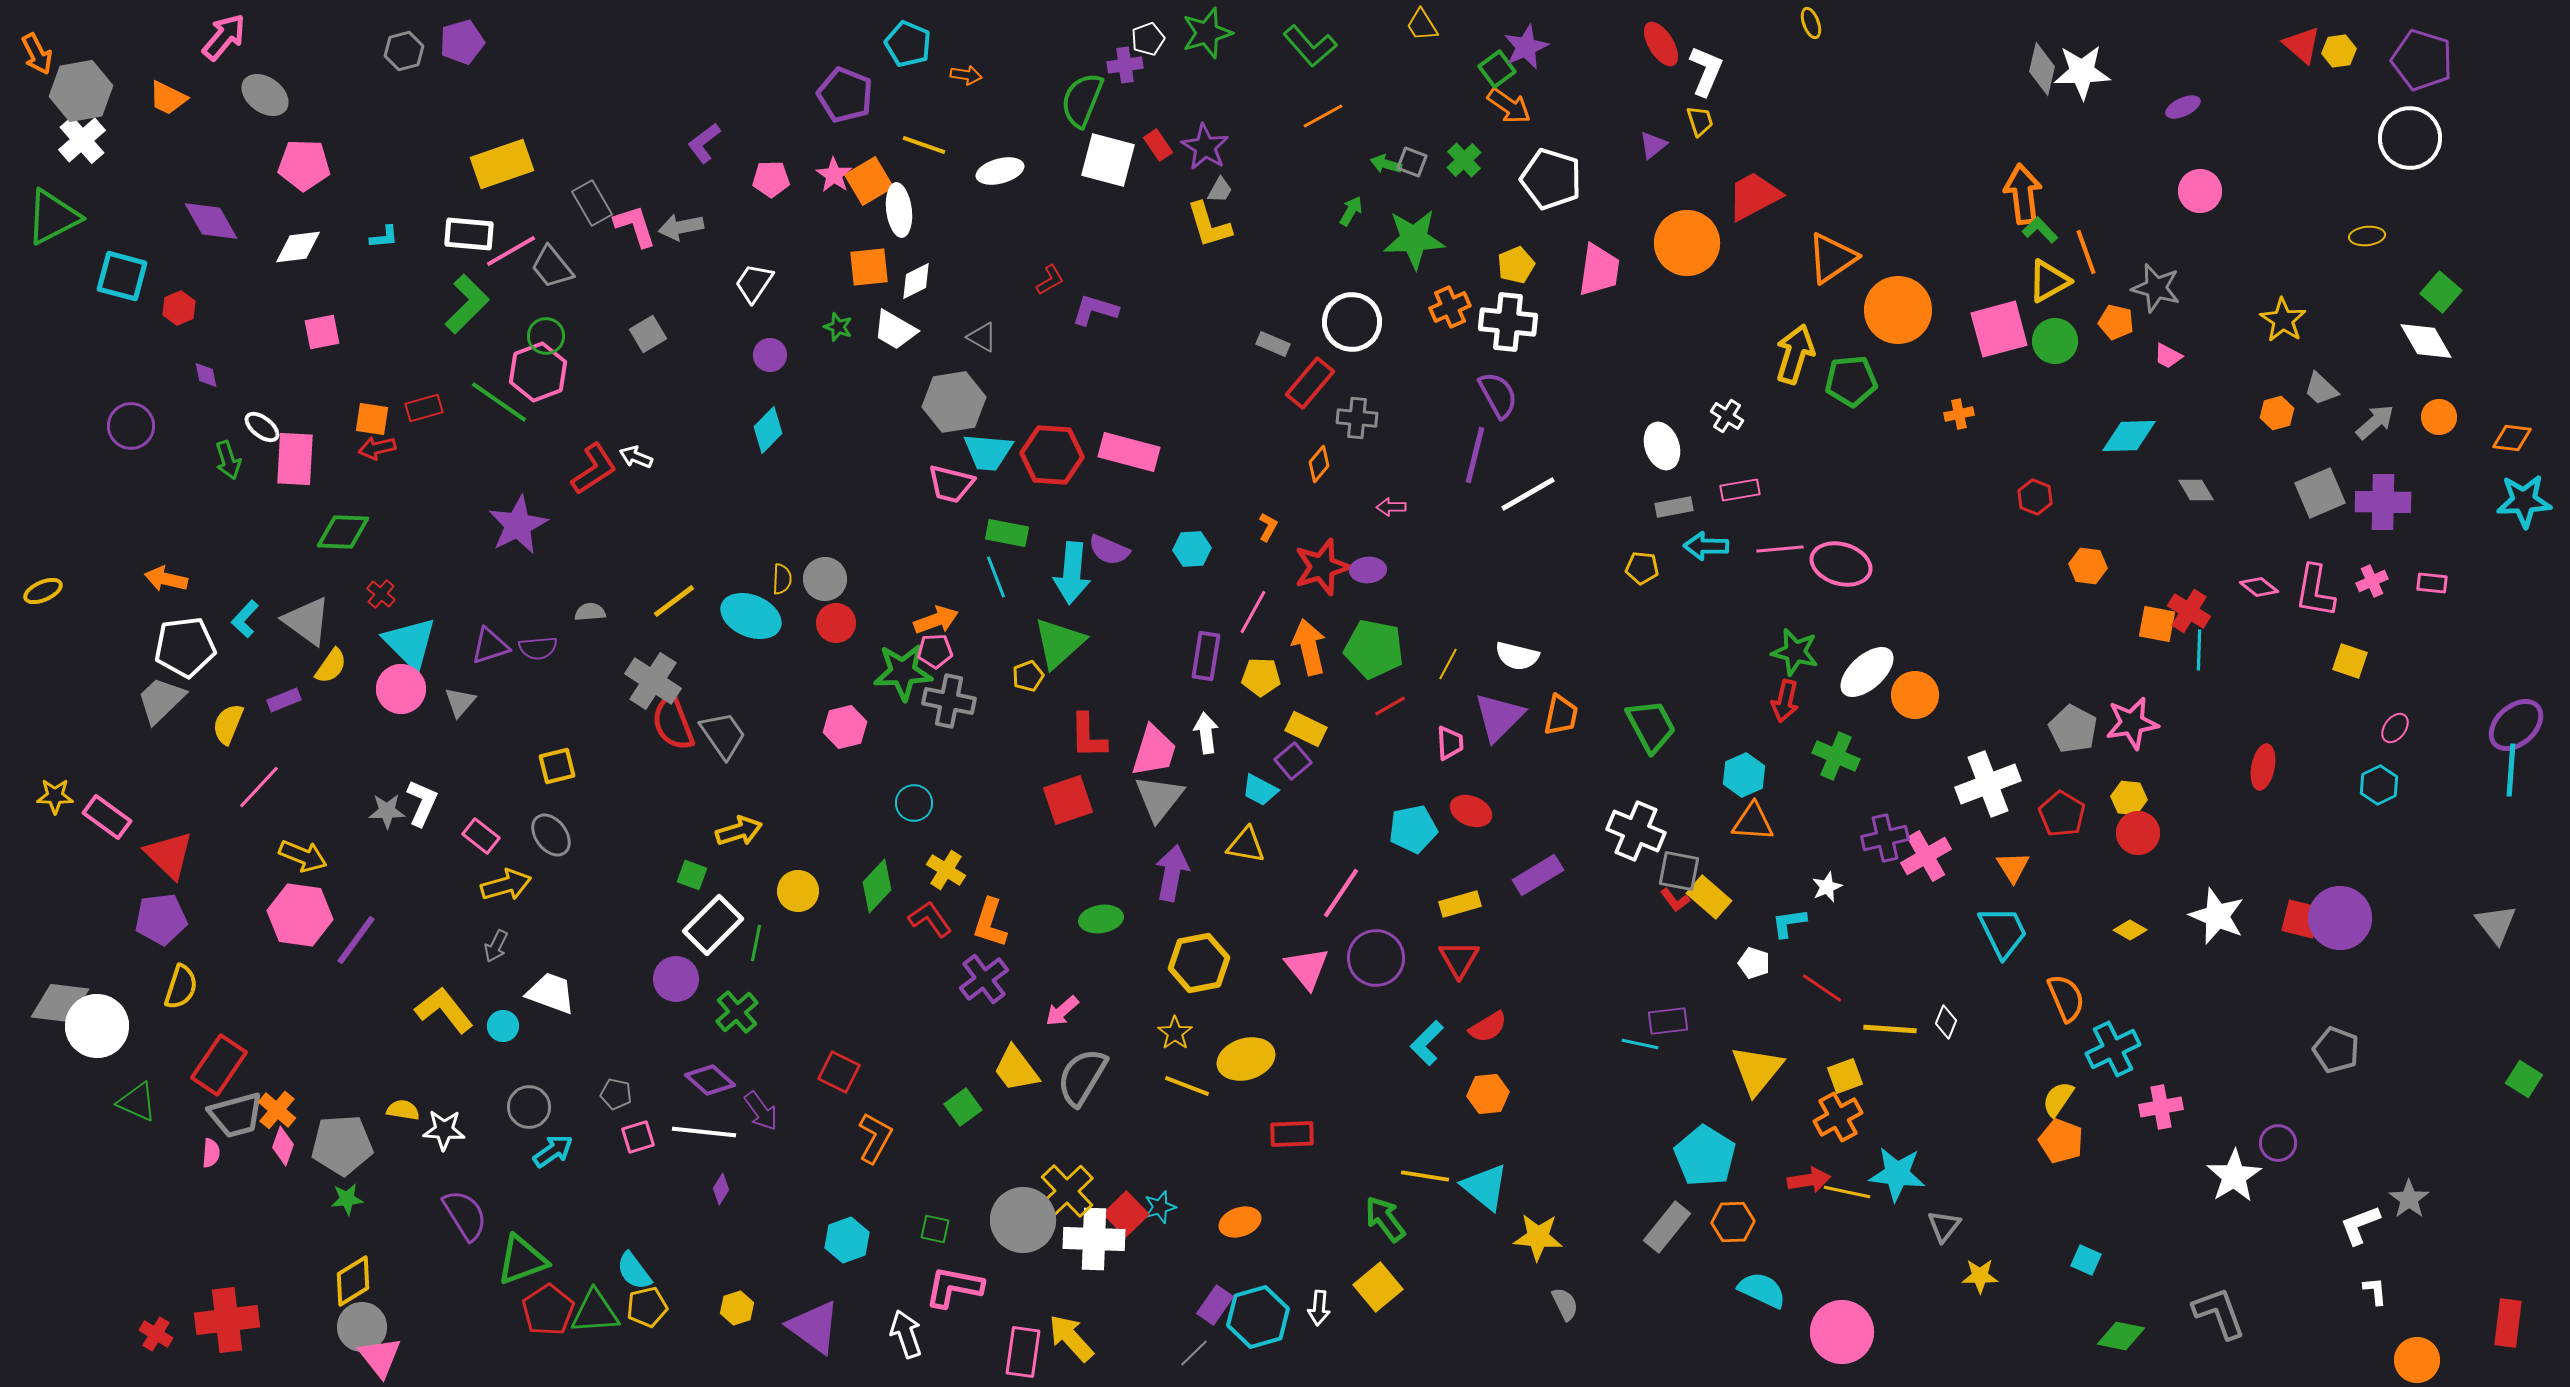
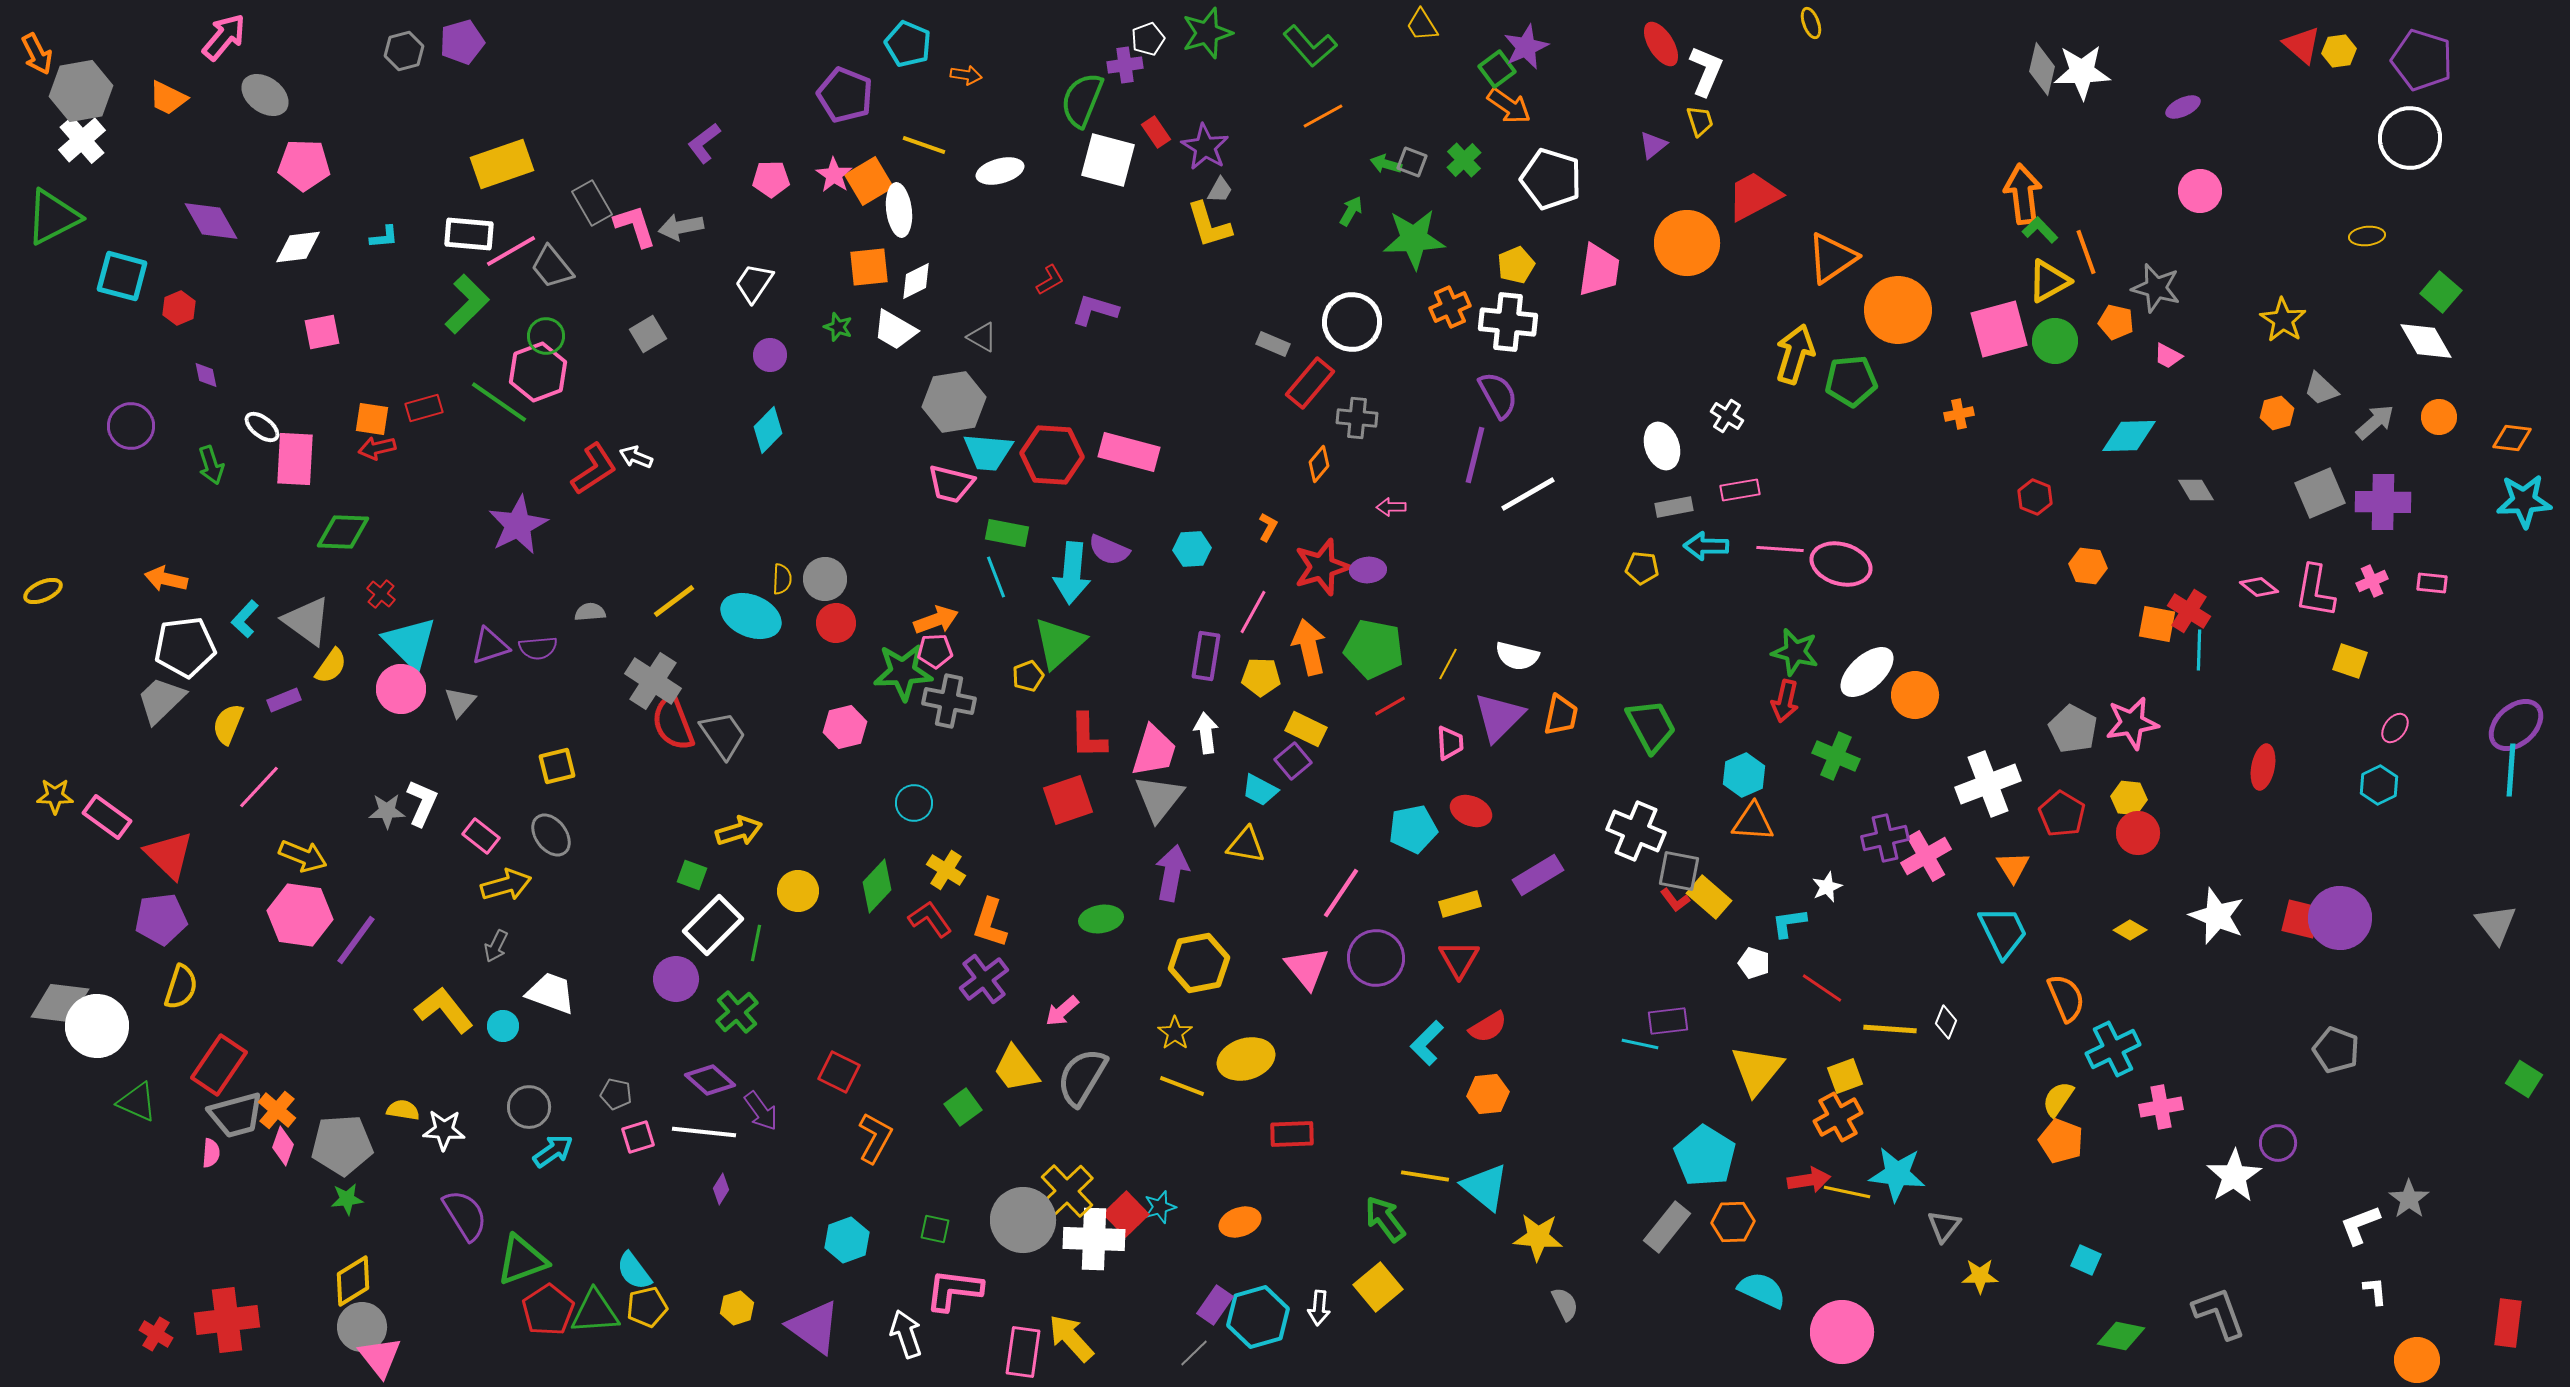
red rectangle at (1158, 145): moved 2 px left, 13 px up
green arrow at (228, 460): moved 17 px left, 5 px down
pink line at (1780, 549): rotated 9 degrees clockwise
yellow line at (1187, 1086): moved 5 px left
pink L-shape at (954, 1287): moved 3 px down; rotated 4 degrees counterclockwise
